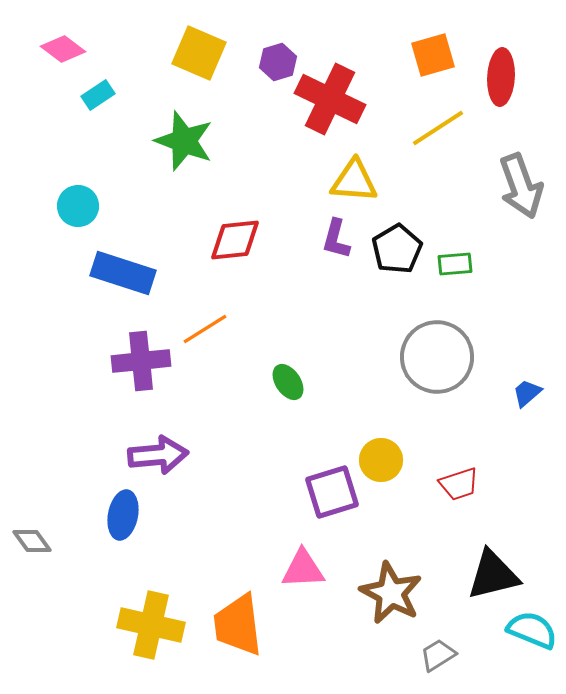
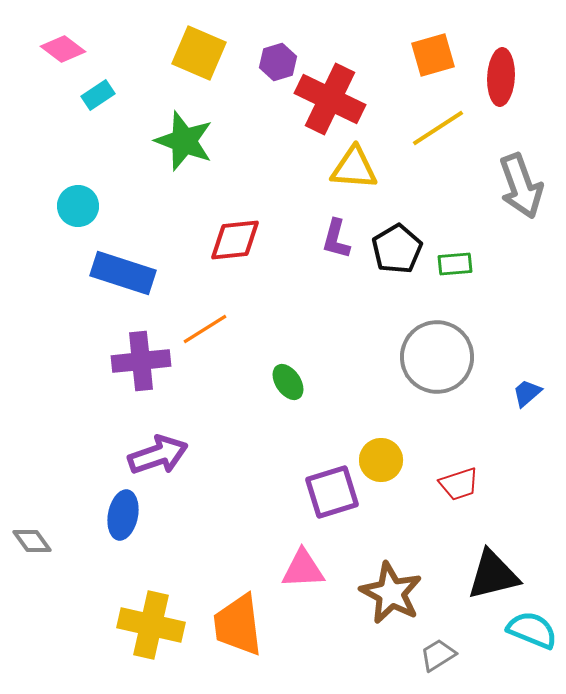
yellow triangle: moved 13 px up
purple arrow: rotated 14 degrees counterclockwise
